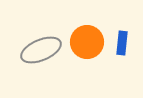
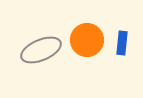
orange circle: moved 2 px up
